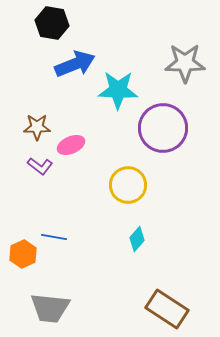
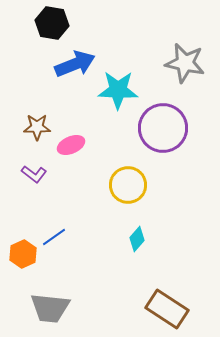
gray star: rotated 12 degrees clockwise
purple L-shape: moved 6 px left, 8 px down
blue line: rotated 45 degrees counterclockwise
